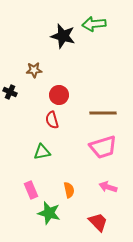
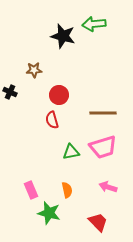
green triangle: moved 29 px right
orange semicircle: moved 2 px left
